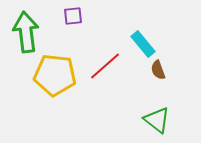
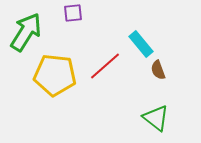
purple square: moved 3 px up
green arrow: rotated 39 degrees clockwise
cyan rectangle: moved 2 px left
green triangle: moved 1 px left, 2 px up
